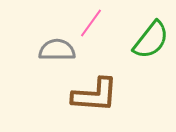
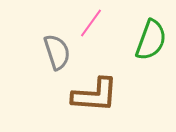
green semicircle: rotated 18 degrees counterclockwise
gray semicircle: moved 2 px down; rotated 72 degrees clockwise
